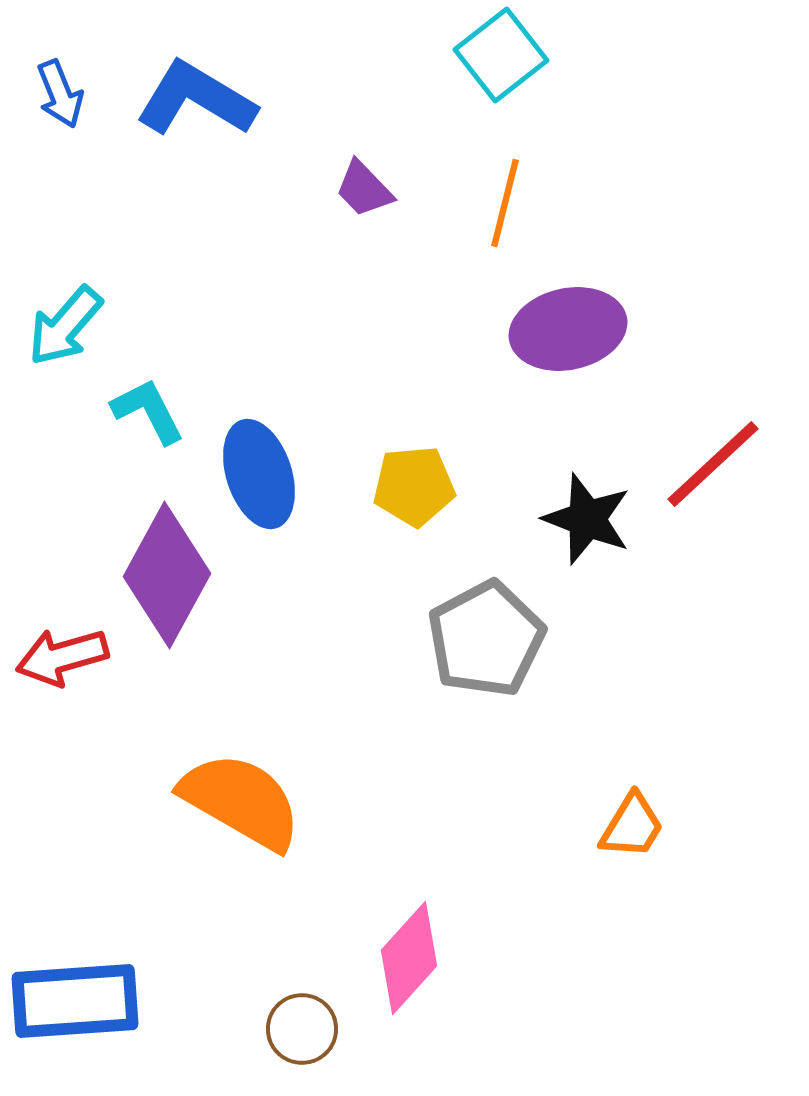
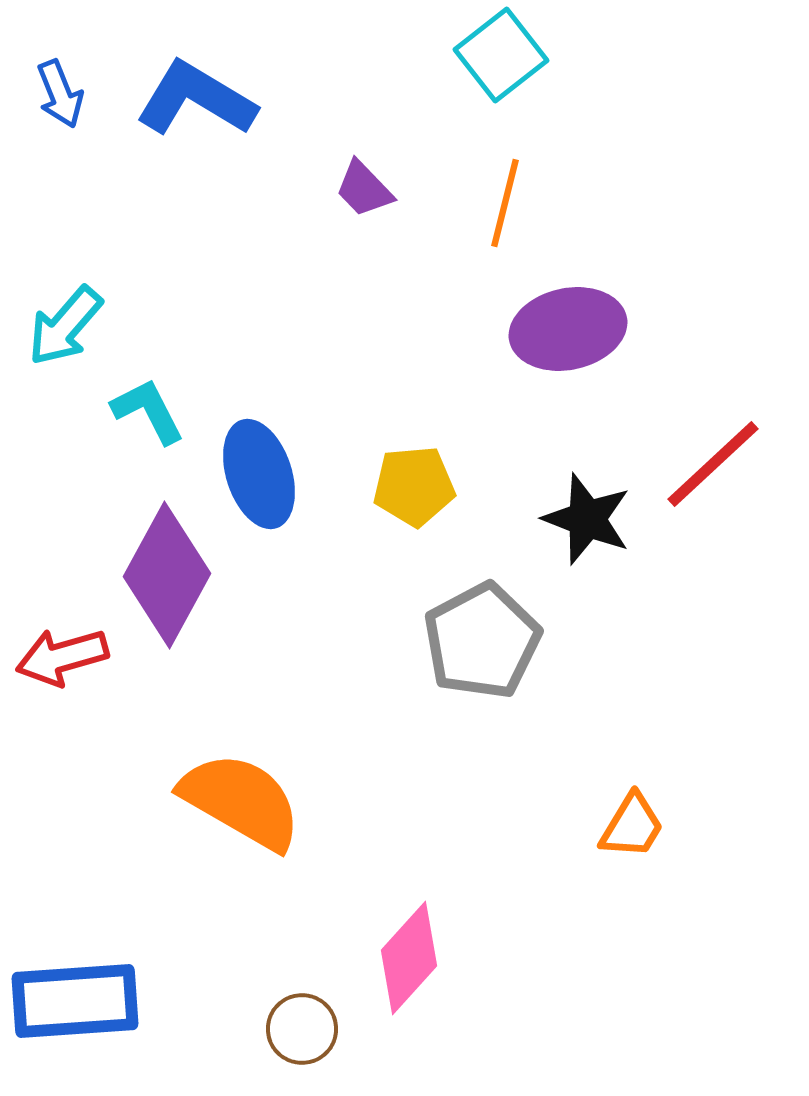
gray pentagon: moved 4 px left, 2 px down
